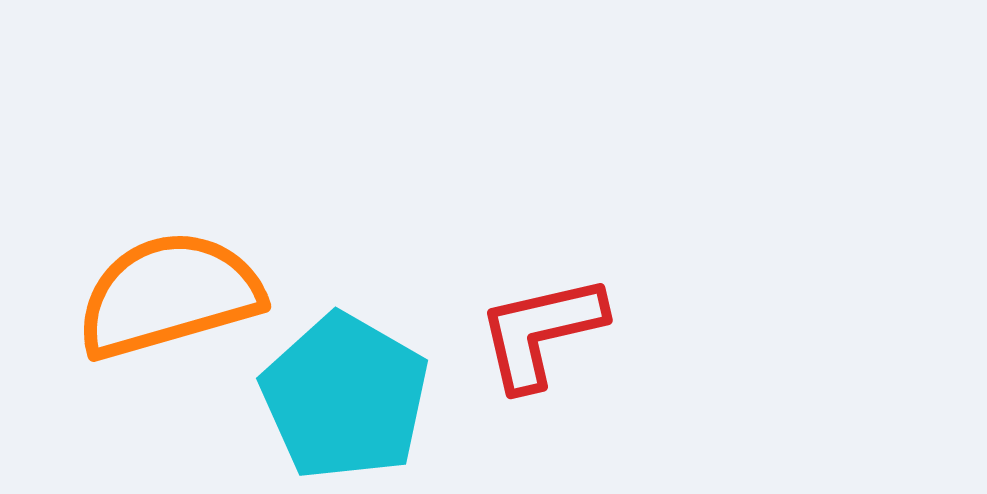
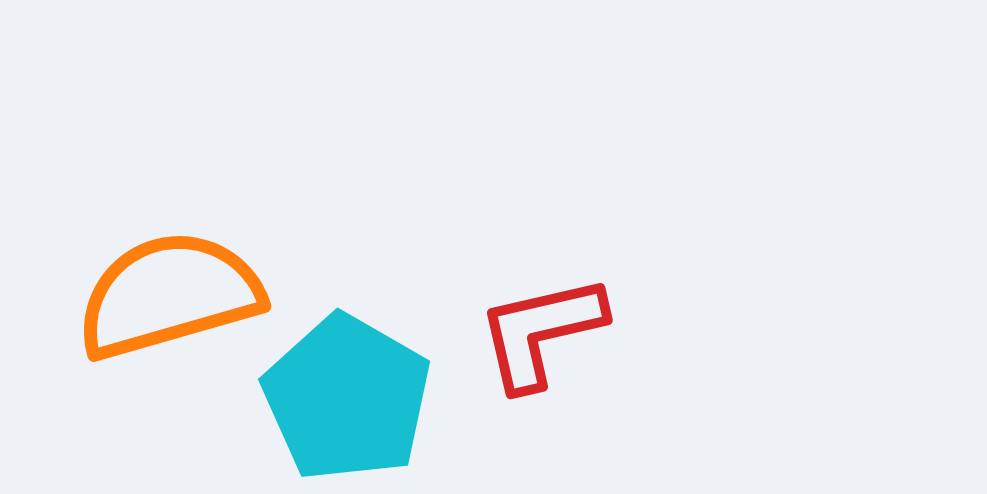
cyan pentagon: moved 2 px right, 1 px down
